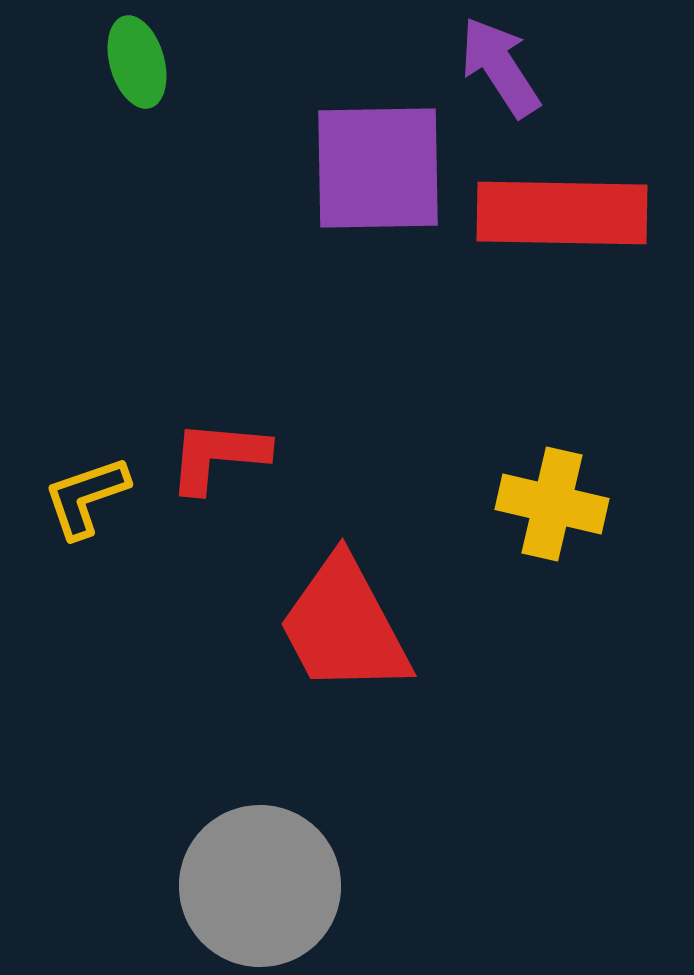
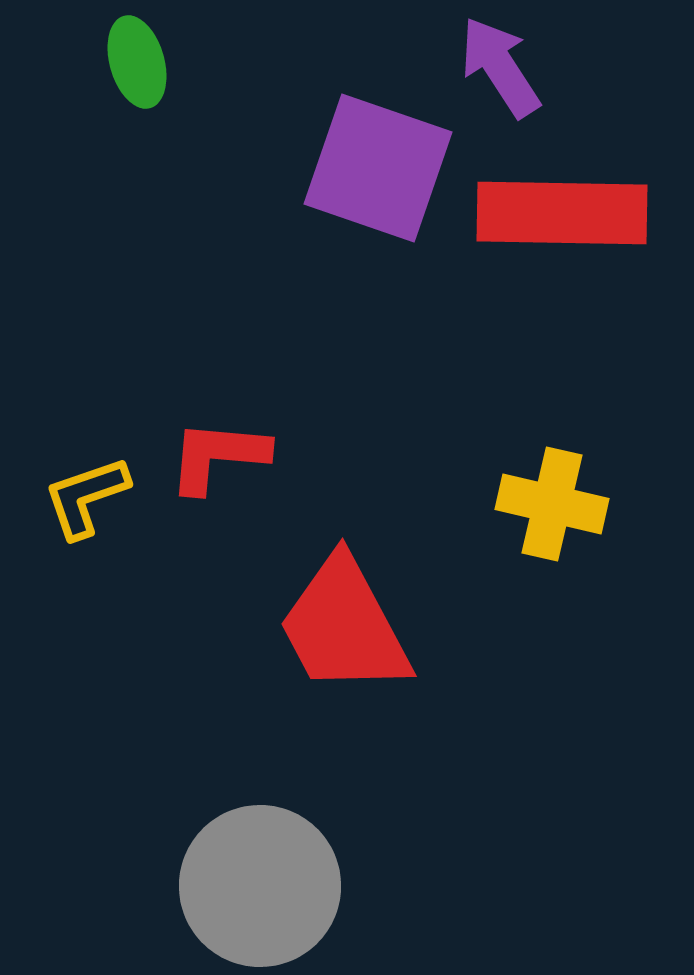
purple square: rotated 20 degrees clockwise
